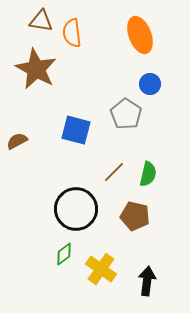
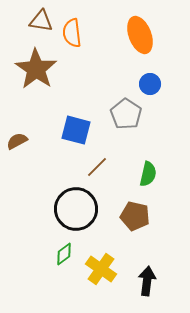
brown star: rotated 6 degrees clockwise
brown line: moved 17 px left, 5 px up
